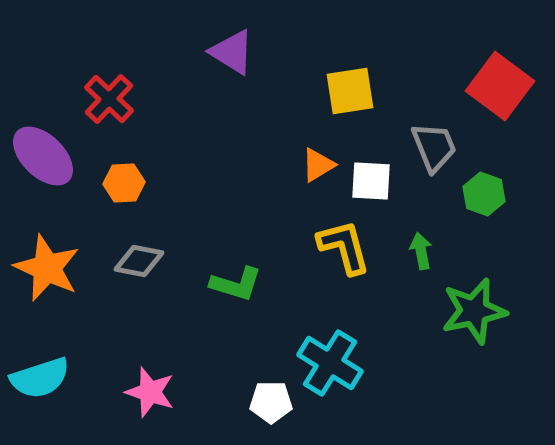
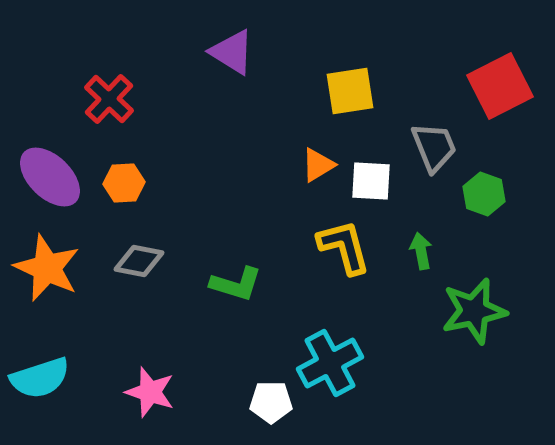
red square: rotated 26 degrees clockwise
purple ellipse: moved 7 px right, 21 px down
cyan cross: rotated 30 degrees clockwise
